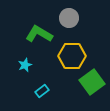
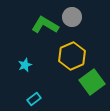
gray circle: moved 3 px right, 1 px up
green L-shape: moved 6 px right, 9 px up
yellow hexagon: rotated 24 degrees counterclockwise
cyan rectangle: moved 8 px left, 8 px down
